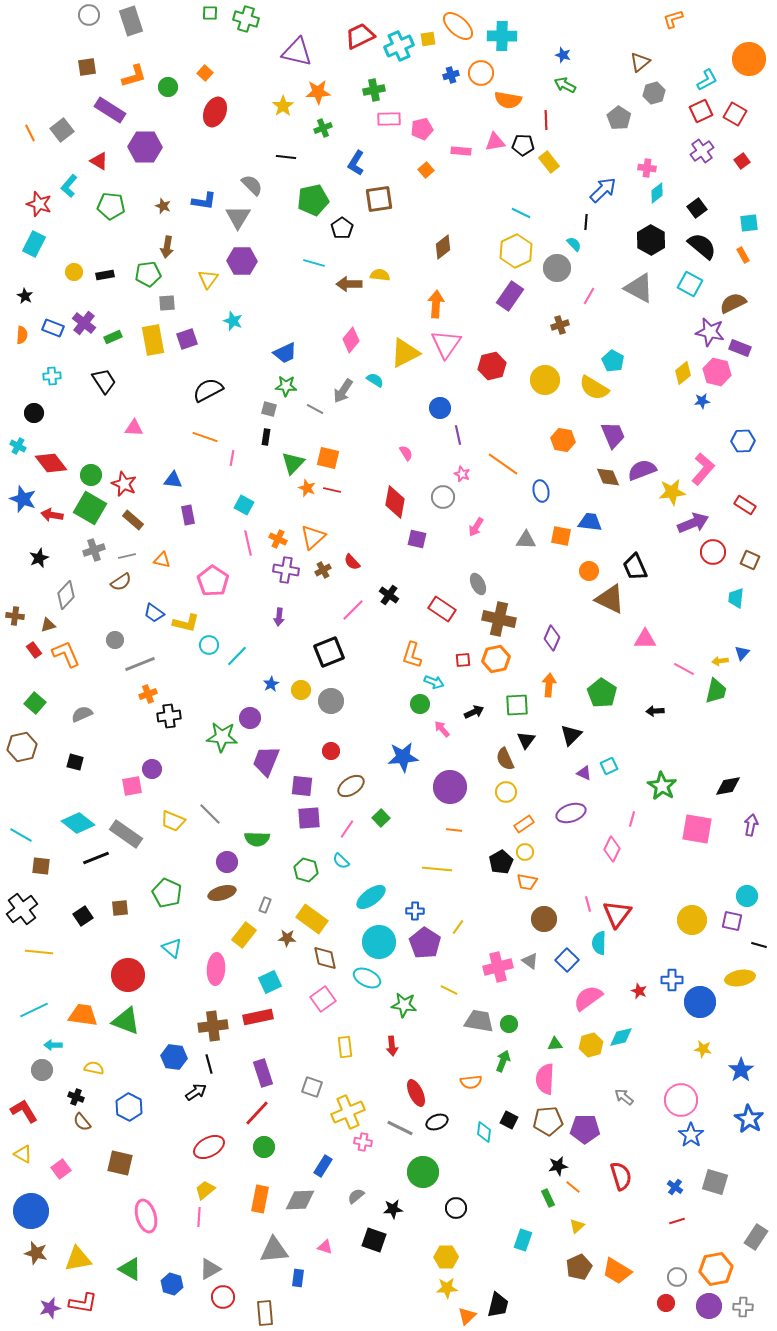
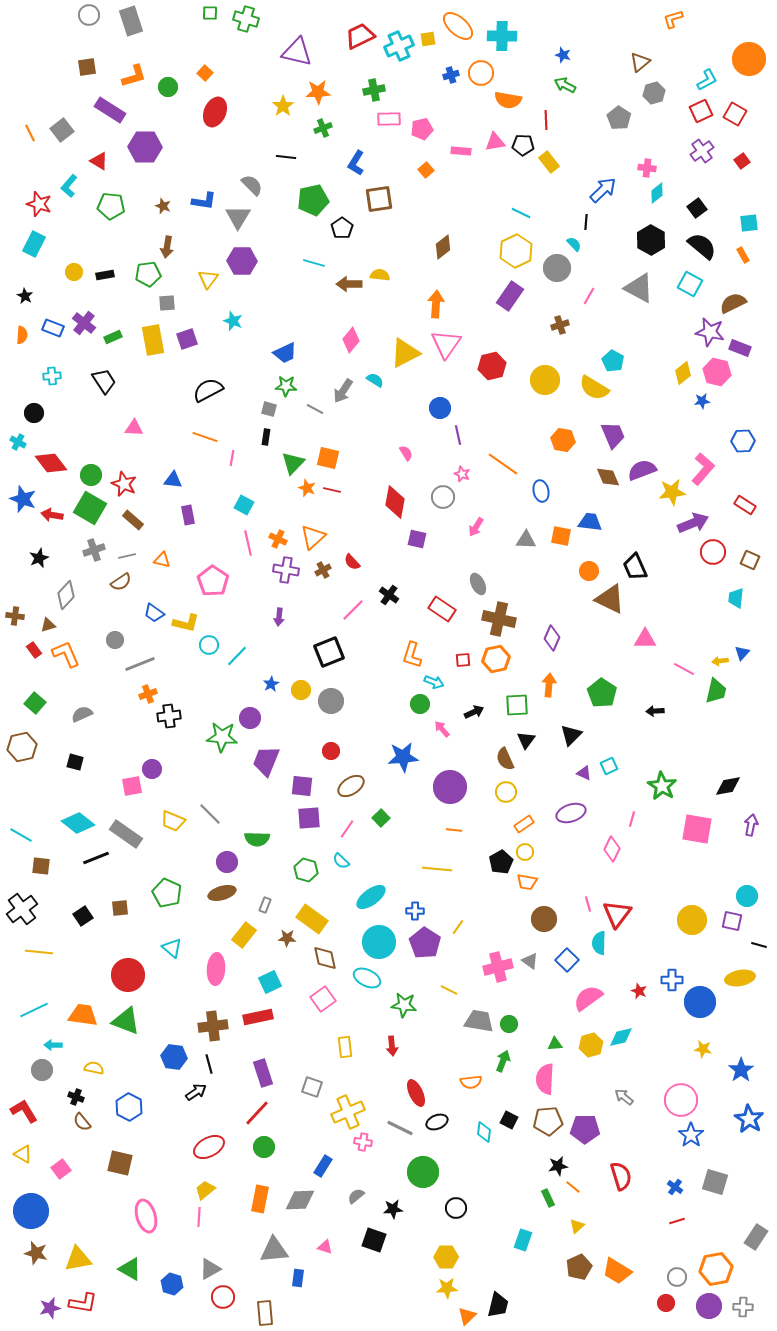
cyan cross at (18, 446): moved 4 px up
